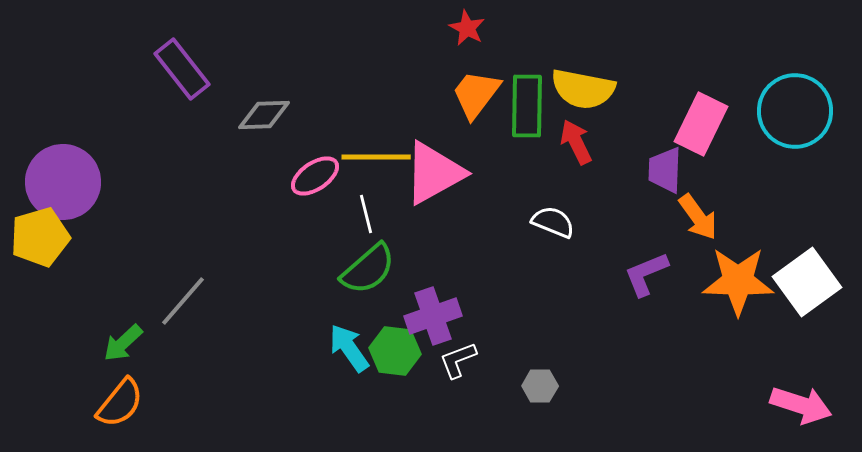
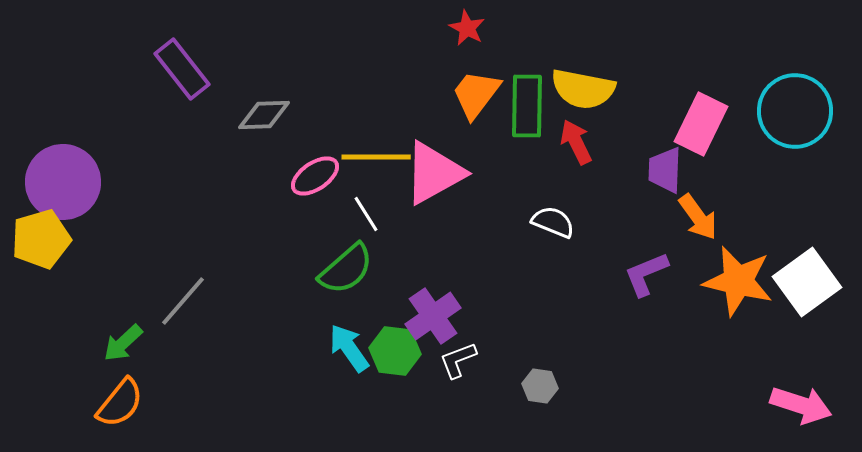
white line: rotated 18 degrees counterclockwise
yellow pentagon: moved 1 px right, 2 px down
green semicircle: moved 22 px left
orange star: rotated 12 degrees clockwise
purple cross: rotated 16 degrees counterclockwise
gray hexagon: rotated 8 degrees clockwise
